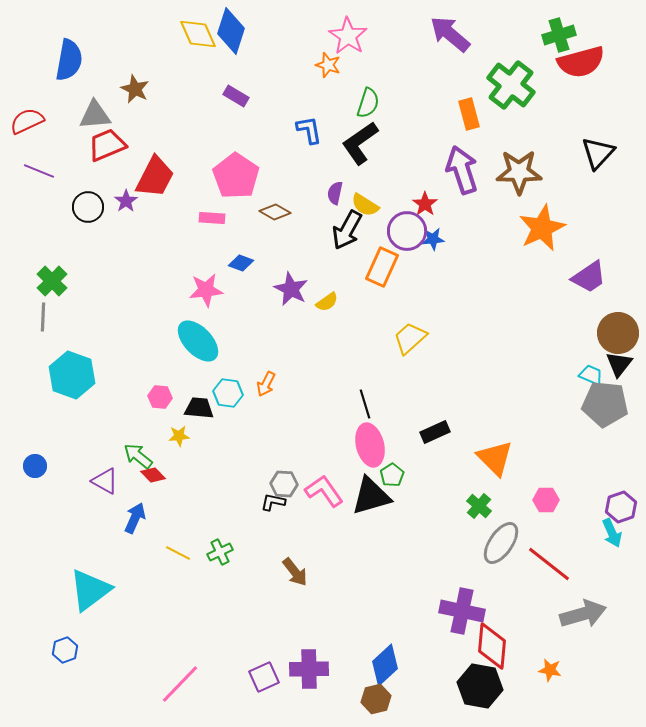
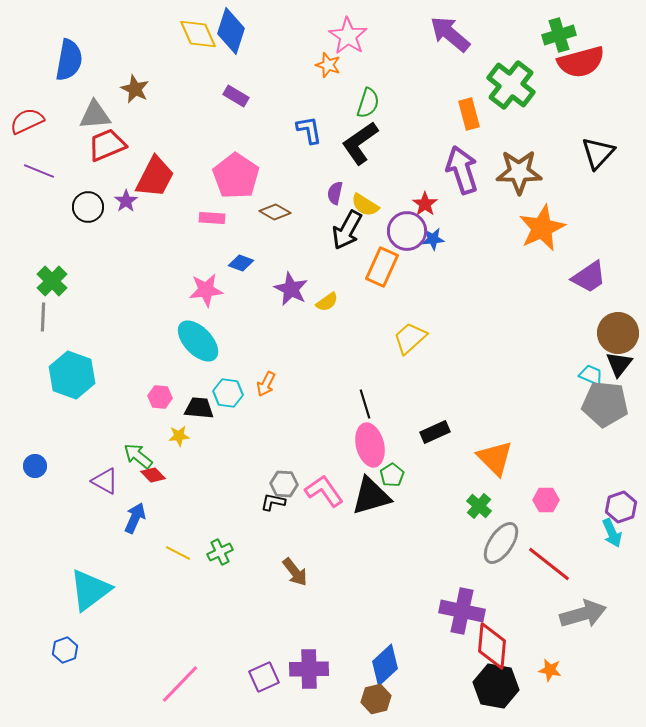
black hexagon at (480, 686): moved 16 px right
